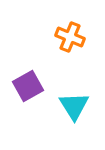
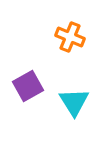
cyan triangle: moved 4 px up
